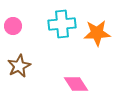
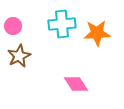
brown star: moved 10 px up
